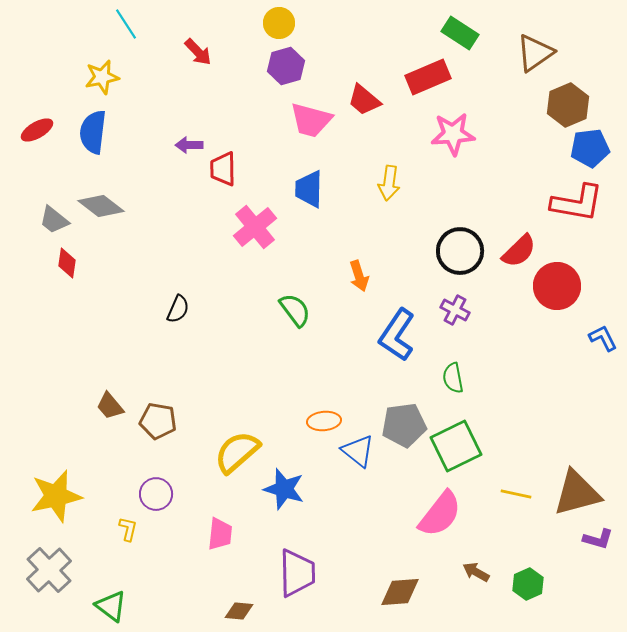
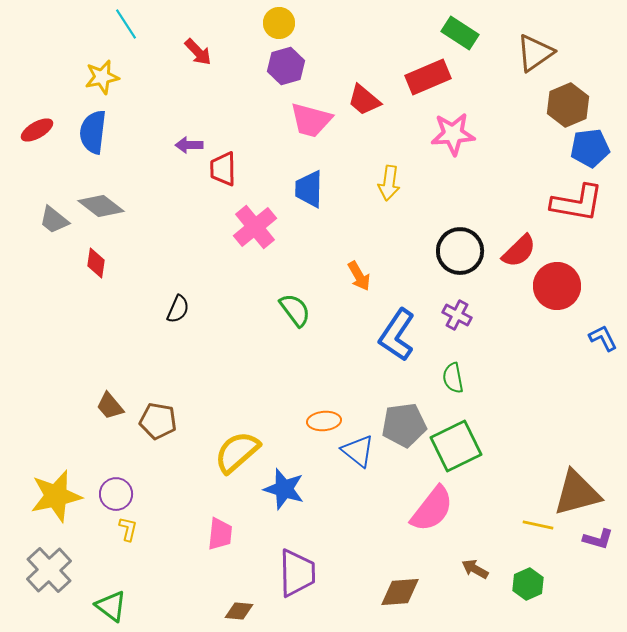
red diamond at (67, 263): moved 29 px right
orange arrow at (359, 276): rotated 12 degrees counterclockwise
purple cross at (455, 310): moved 2 px right, 5 px down
purple circle at (156, 494): moved 40 px left
yellow line at (516, 494): moved 22 px right, 31 px down
pink semicircle at (440, 514): moved 8 px left, 5 px up
brown arrow at (476, 572): moved 1 px left, 3 px up
